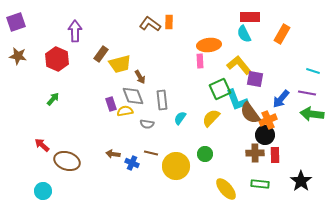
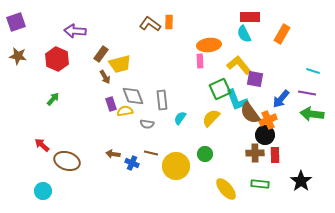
purple arrow at (75, 31): rotated 85 degrees counterclockwise
brown arrow at (140, 77): moved 35 px left
